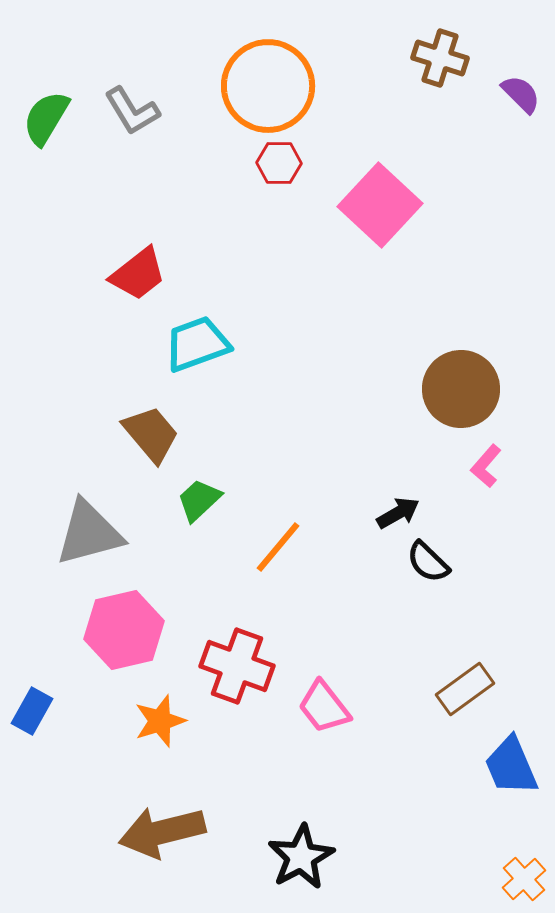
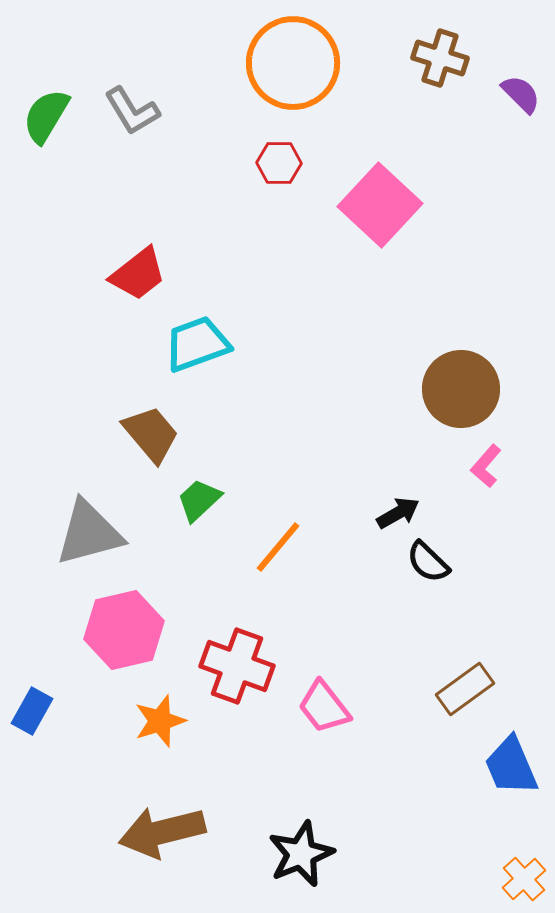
orange circle: moved 25 px right, 23 px up
green semicircle: moved 2 px up
black star: moved 3 px up; rotated 6 degrees clockwise
